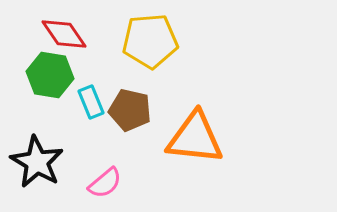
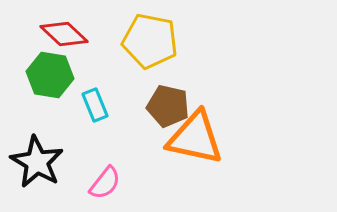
red diamond: rotated 12 degrees counterclockwise
yellow pentagon: rotated 16 degrees clockwise
cyan rectangle: moved 4 px right, 3 px down
brown pentagon: moved 38 px right, 4 px up
orange triangle: rotated 6 degrees clockwise
pink semicircle: rotated 12 degrees counterclockwise
